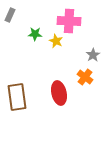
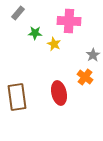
gray rectangle: moved 8 px right, 2 px up; rotated 16 degrees clockwise
green star: moved 1 px up
yellow star: moved 2 px left, 3 px down
